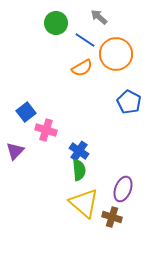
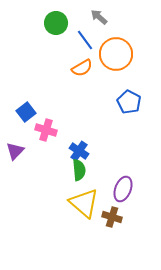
blue line: rotated 20 degrees clockwise
